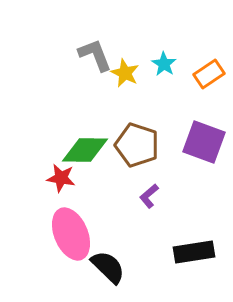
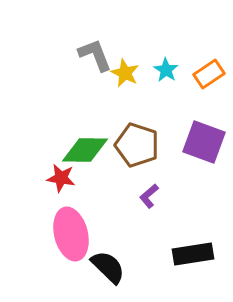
cyan star: moved 2 px right, 6 px down
pink ellipse: rotated 9 degrees clockwise
black rectangle: moved 1 px left, 2 px down
